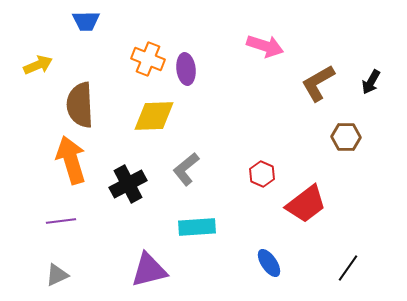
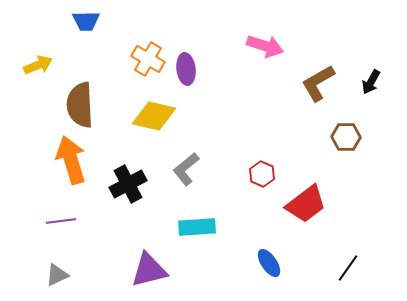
orange cross: rotated 8 degrees clockwise
yellow diamond: rotated 15 degrees clockwise
